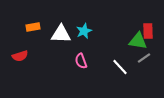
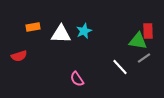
red semicircle: moved 1 px left
pink semicircle: moved 4 px left, 18 px down; rotated 14 degrees counterclockwise
